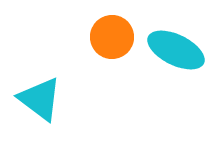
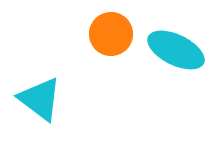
orange circle: moved 1 px left, 3 px up
